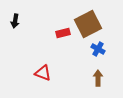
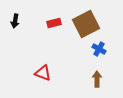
brown square: moved 2 px left
red rectangle: moved 9 px left, 10 px up
blue cross: moved 1 px right
brown arrow: moved 1 px left, 1 px down
